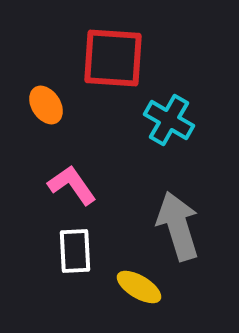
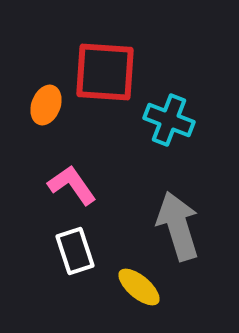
red square: moved 8 px left, 14 px down
orange ellipse: rotated 54 degrees clockwise
cyan cross: rotated 9 degrees counterclockwise
white rectangle: rotated 15 degrees counterclockwise
yellow ellipse: rotated 9 degrees clockwise
